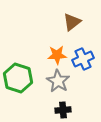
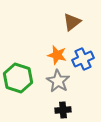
orange star: rotated 18 degrees clockwise
